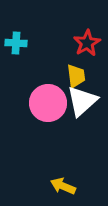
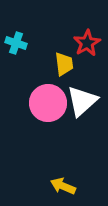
cyan cross: rotated 15 degrees clockwise
yellow trapezoid: moved 12 px left, 12 px up
